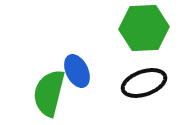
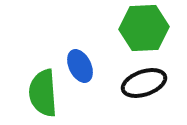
blue ellipse: moved 3 px right, 5 px up
green semicircle: moved 6 px left; rotated 18 degrees counterclockwise
